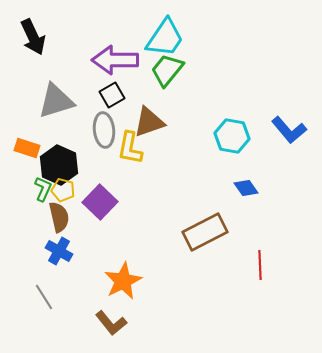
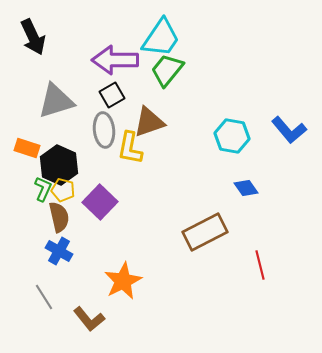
cyan trapezoid: moved 4 px left
red line: rotated 12 degrees counterclockwise
brown L-shape: moved 22 px left, 4 px up
